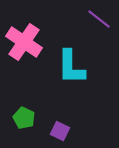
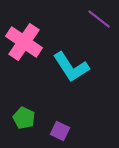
cyan L-shape: rotated 33 degrees counterclockwise
